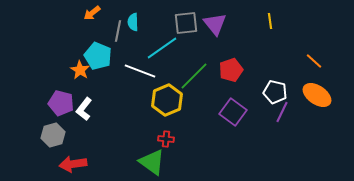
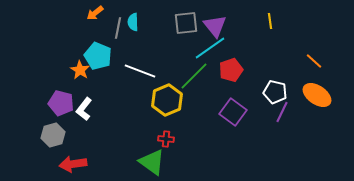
orange arrow: moved 3 px right
purple triangle: moved 2 px down
gray line: moved 3 px up
cyan line: moved 48 px right
